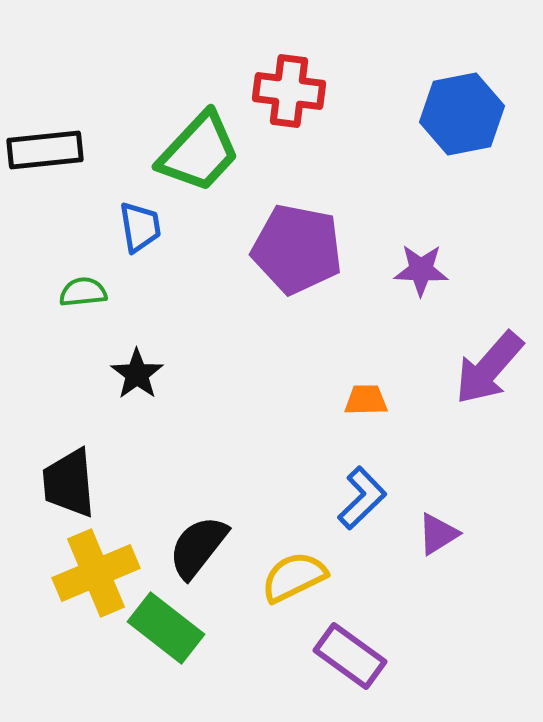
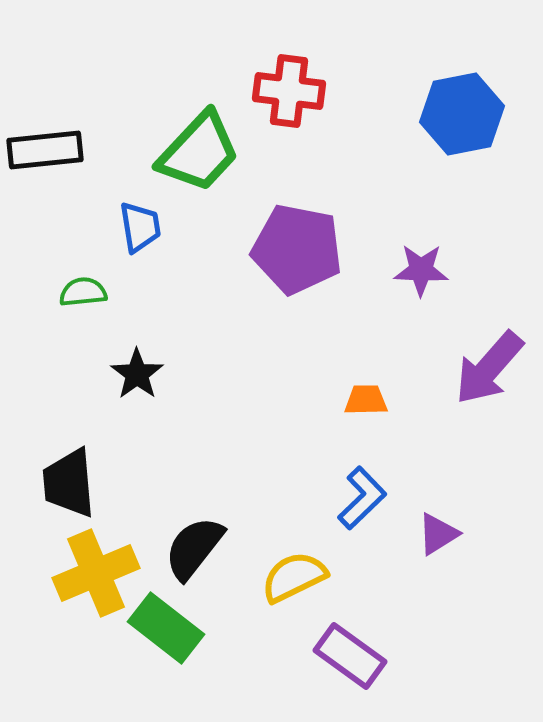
black semicircle: moved 4 px left, 1 px down
